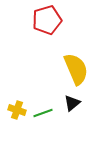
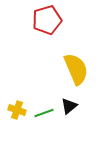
black triangle: moved 3 px left, 3 px down
green line: moved 1 px right
